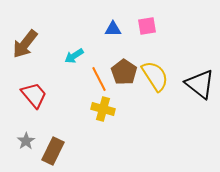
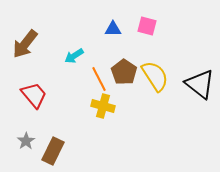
pink square: rotated 24 degrees clockwise
yellow cross: moved 3 px up
